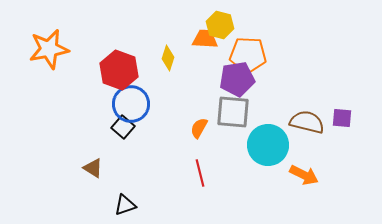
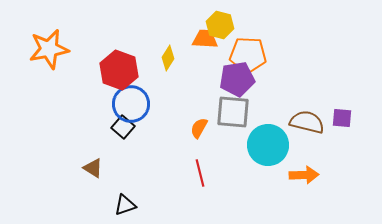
yellow diamond: rotated 15 degrees clockwise
orange arrow: rotated 28 degrees counterclockwise
